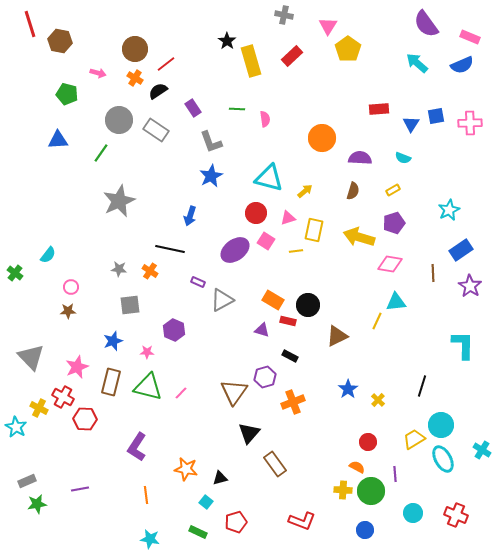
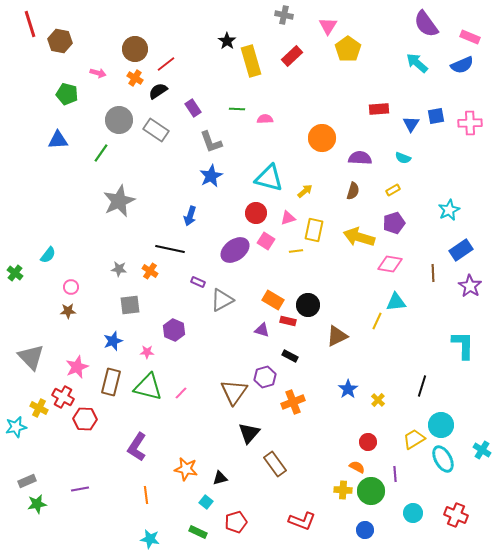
pink semicircle at (265, 119): rotated 84 degrees counterclockwise
cyan star at (16, 427): rotated 30 degrees clockwise
